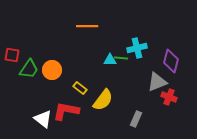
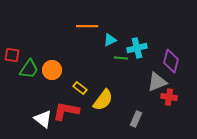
cyan triangle: moved 20 px up; rotated 24 degrees counterclockwise
red cross: rotated 14 degrees counterclockwise
